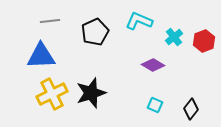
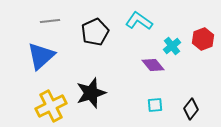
cyan L-shape: rotated 12 degrees clockwise
cyan cross: moved 2 px left, 9 px down
red hexagon: moved 1 px left, 2 px up
blue triangle: rotated 40 degrees counterclockwise
purple diamond: rotated 20 degrees clockwise
yellow cross: moved 1 px left, 12 px down
cyan square: rotated 28 degrees counterclockwise
